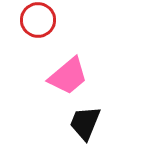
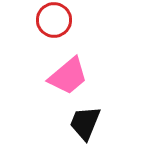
red circle: moved 16 px right
